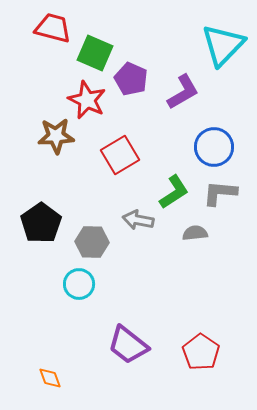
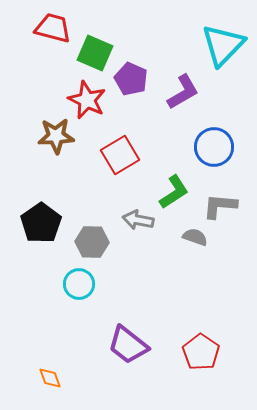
gray L-shape: moved 13 px down
gray semicircle: moved 4 px down; rotated 25 degrees clockwise
